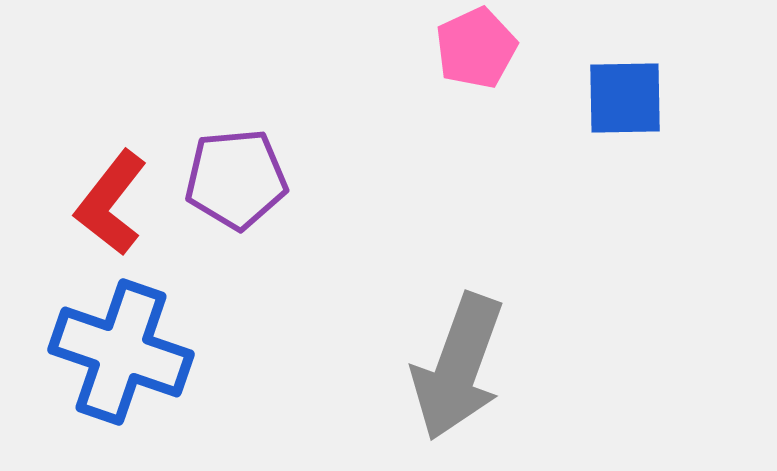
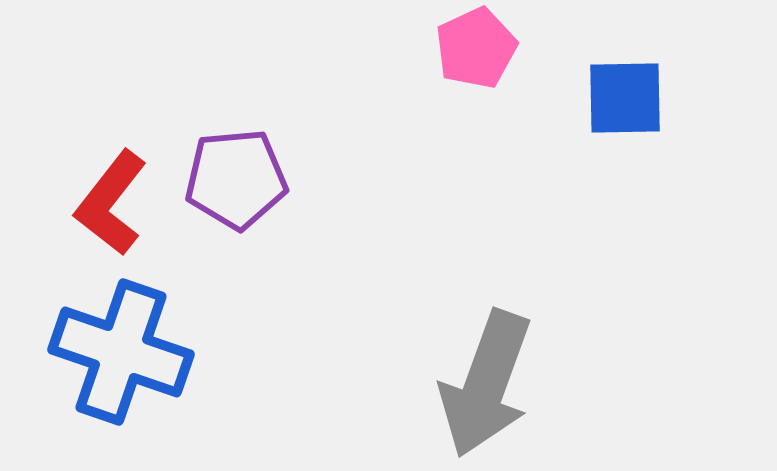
gray arrow: moved 28 px right, 17 px down
